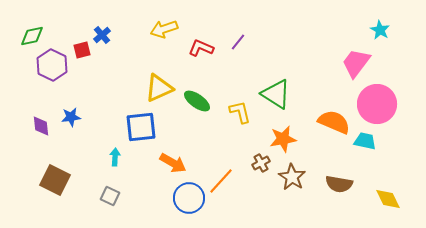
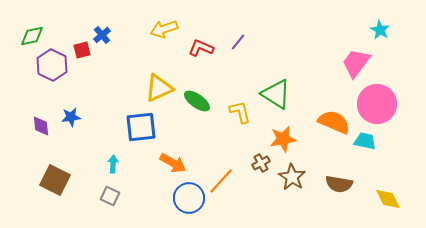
cyan arrow: moved 2 px left, 7 px down
